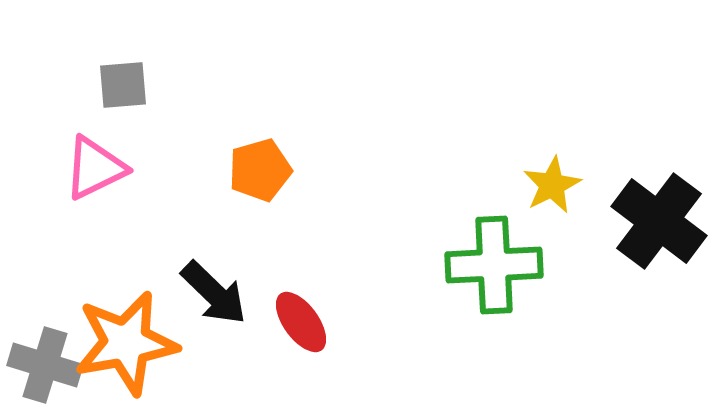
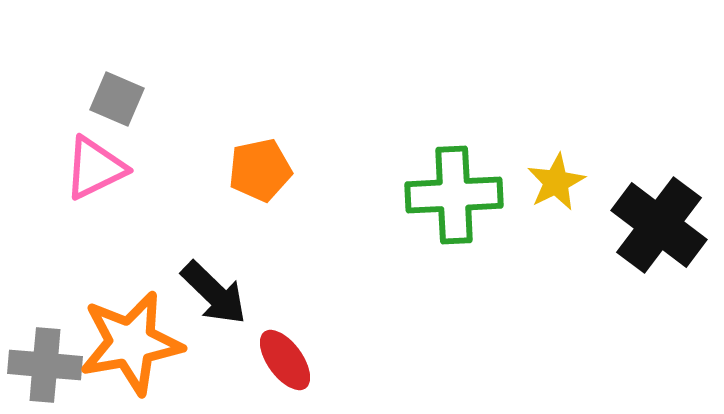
gray square: moved 6 px left, 14 px down; rotated 28 degrees clockwise
orange pentagon: rotated 4 degrees clockwise
yellow star: moved 4 px right, 3 px up
black cross: moved 4 px down
green cross: moved 40 px left, 70 px up
red ellipse: moved 16 px left, 38 px down
orange star: moved 5 px right
gray cross: rotated 12 degrees counterclockwise
